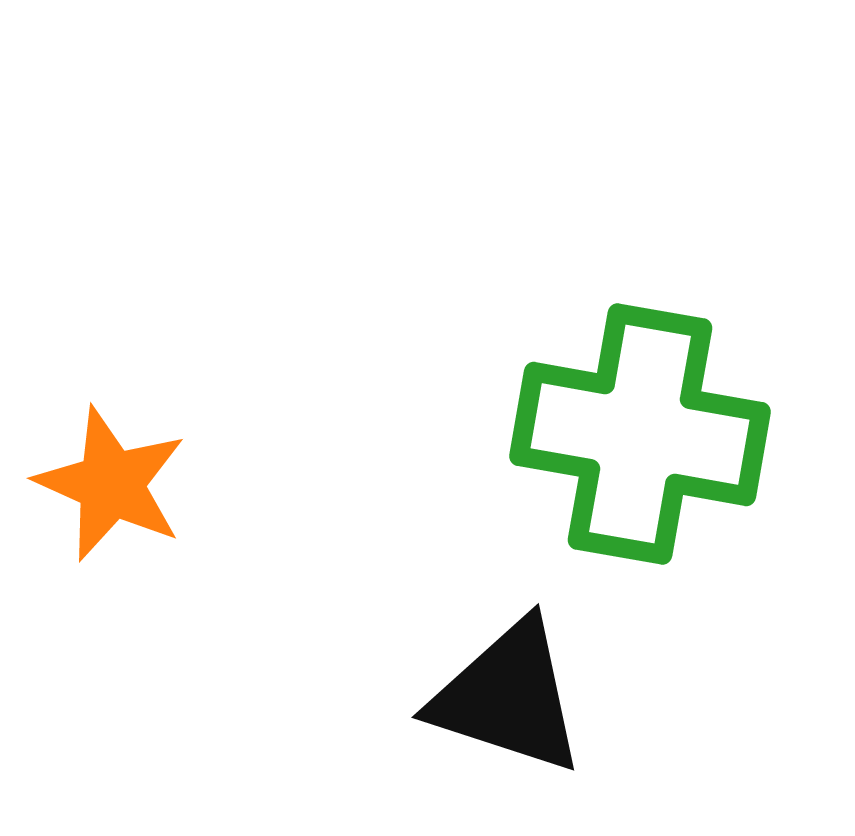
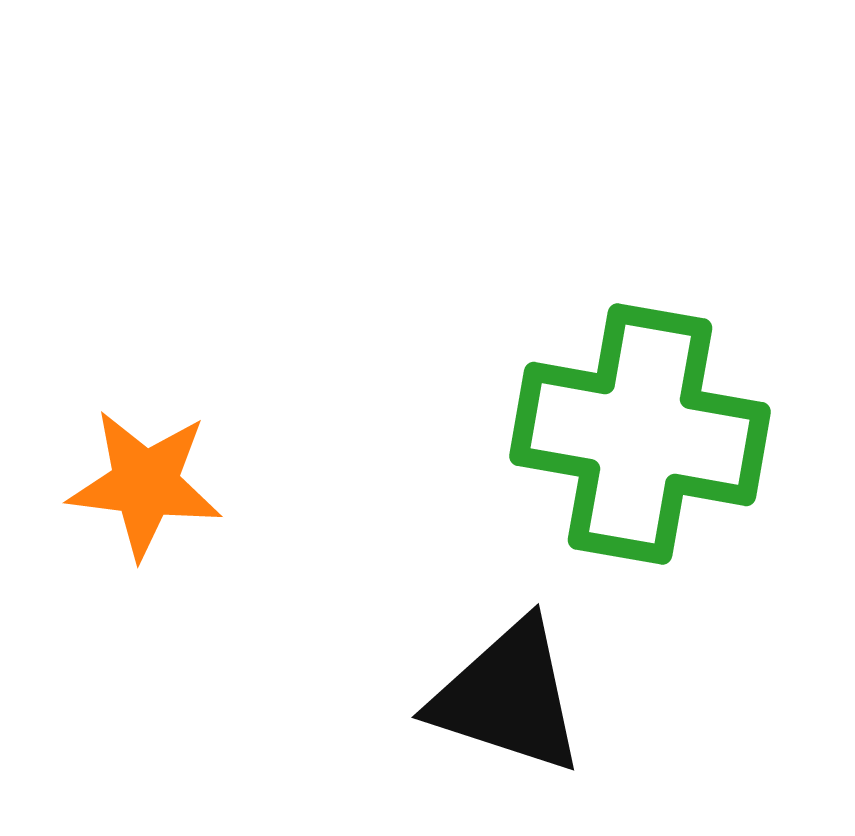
orange star: moved 34 px right; rotated 17 degrees counterclockwise
